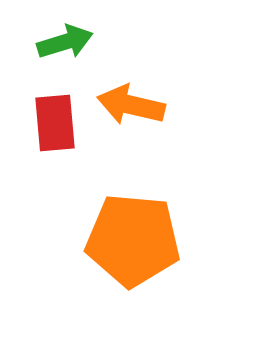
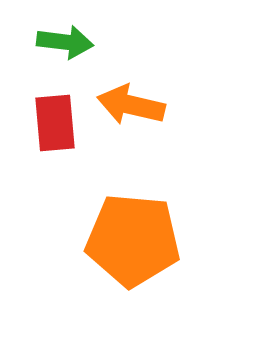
green arrow: rotated 24 degrees clockwise
